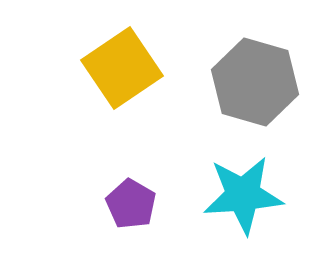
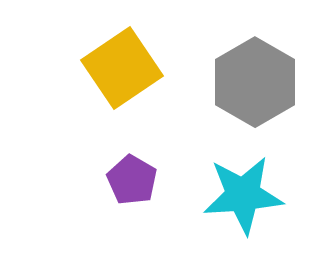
gray hexagon: rotated 14 degrees clockwise
purple pentagon: moved 1 px right, 24 px up
